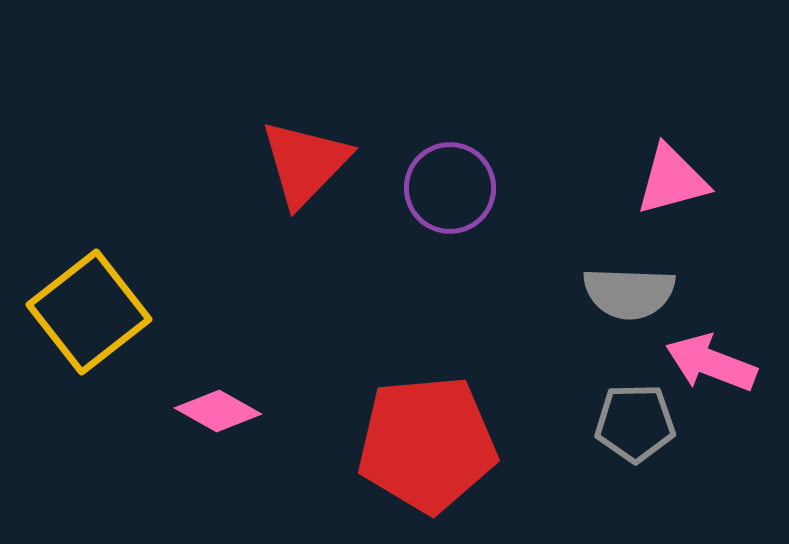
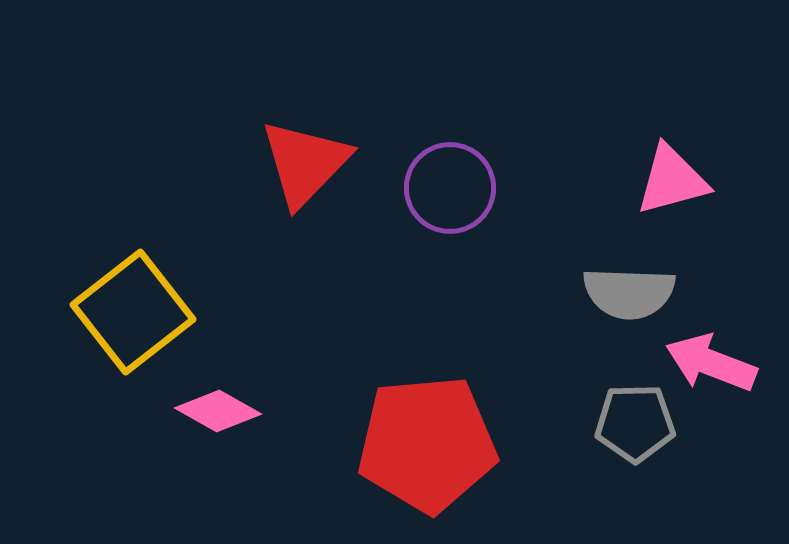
yellow square: moved 44 px right
